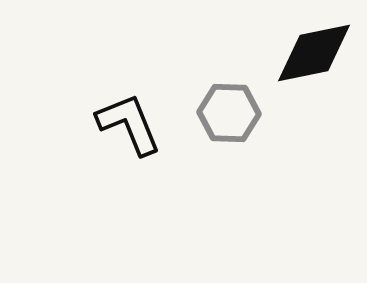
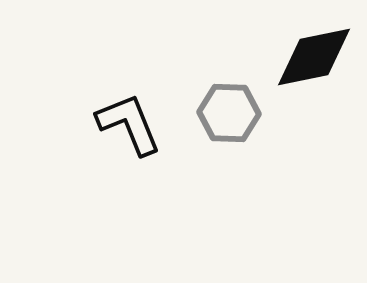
black diamond: moved 4 px down
